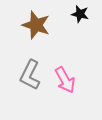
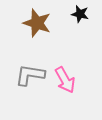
brown star: moved 1 px right, 2 px up
gray L-shape: rotated 72 degrees clockwise
